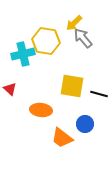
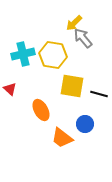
yellow hexagon: moved 7 px right, 14 px down
orange ellipse: rotated 55 degrees clockwise
